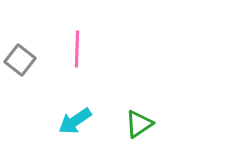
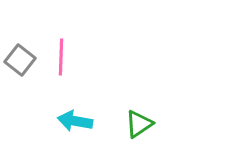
pink line: moved 16 px left, 8 px down
cyan arrow: rotated 44 degrees clockwise
